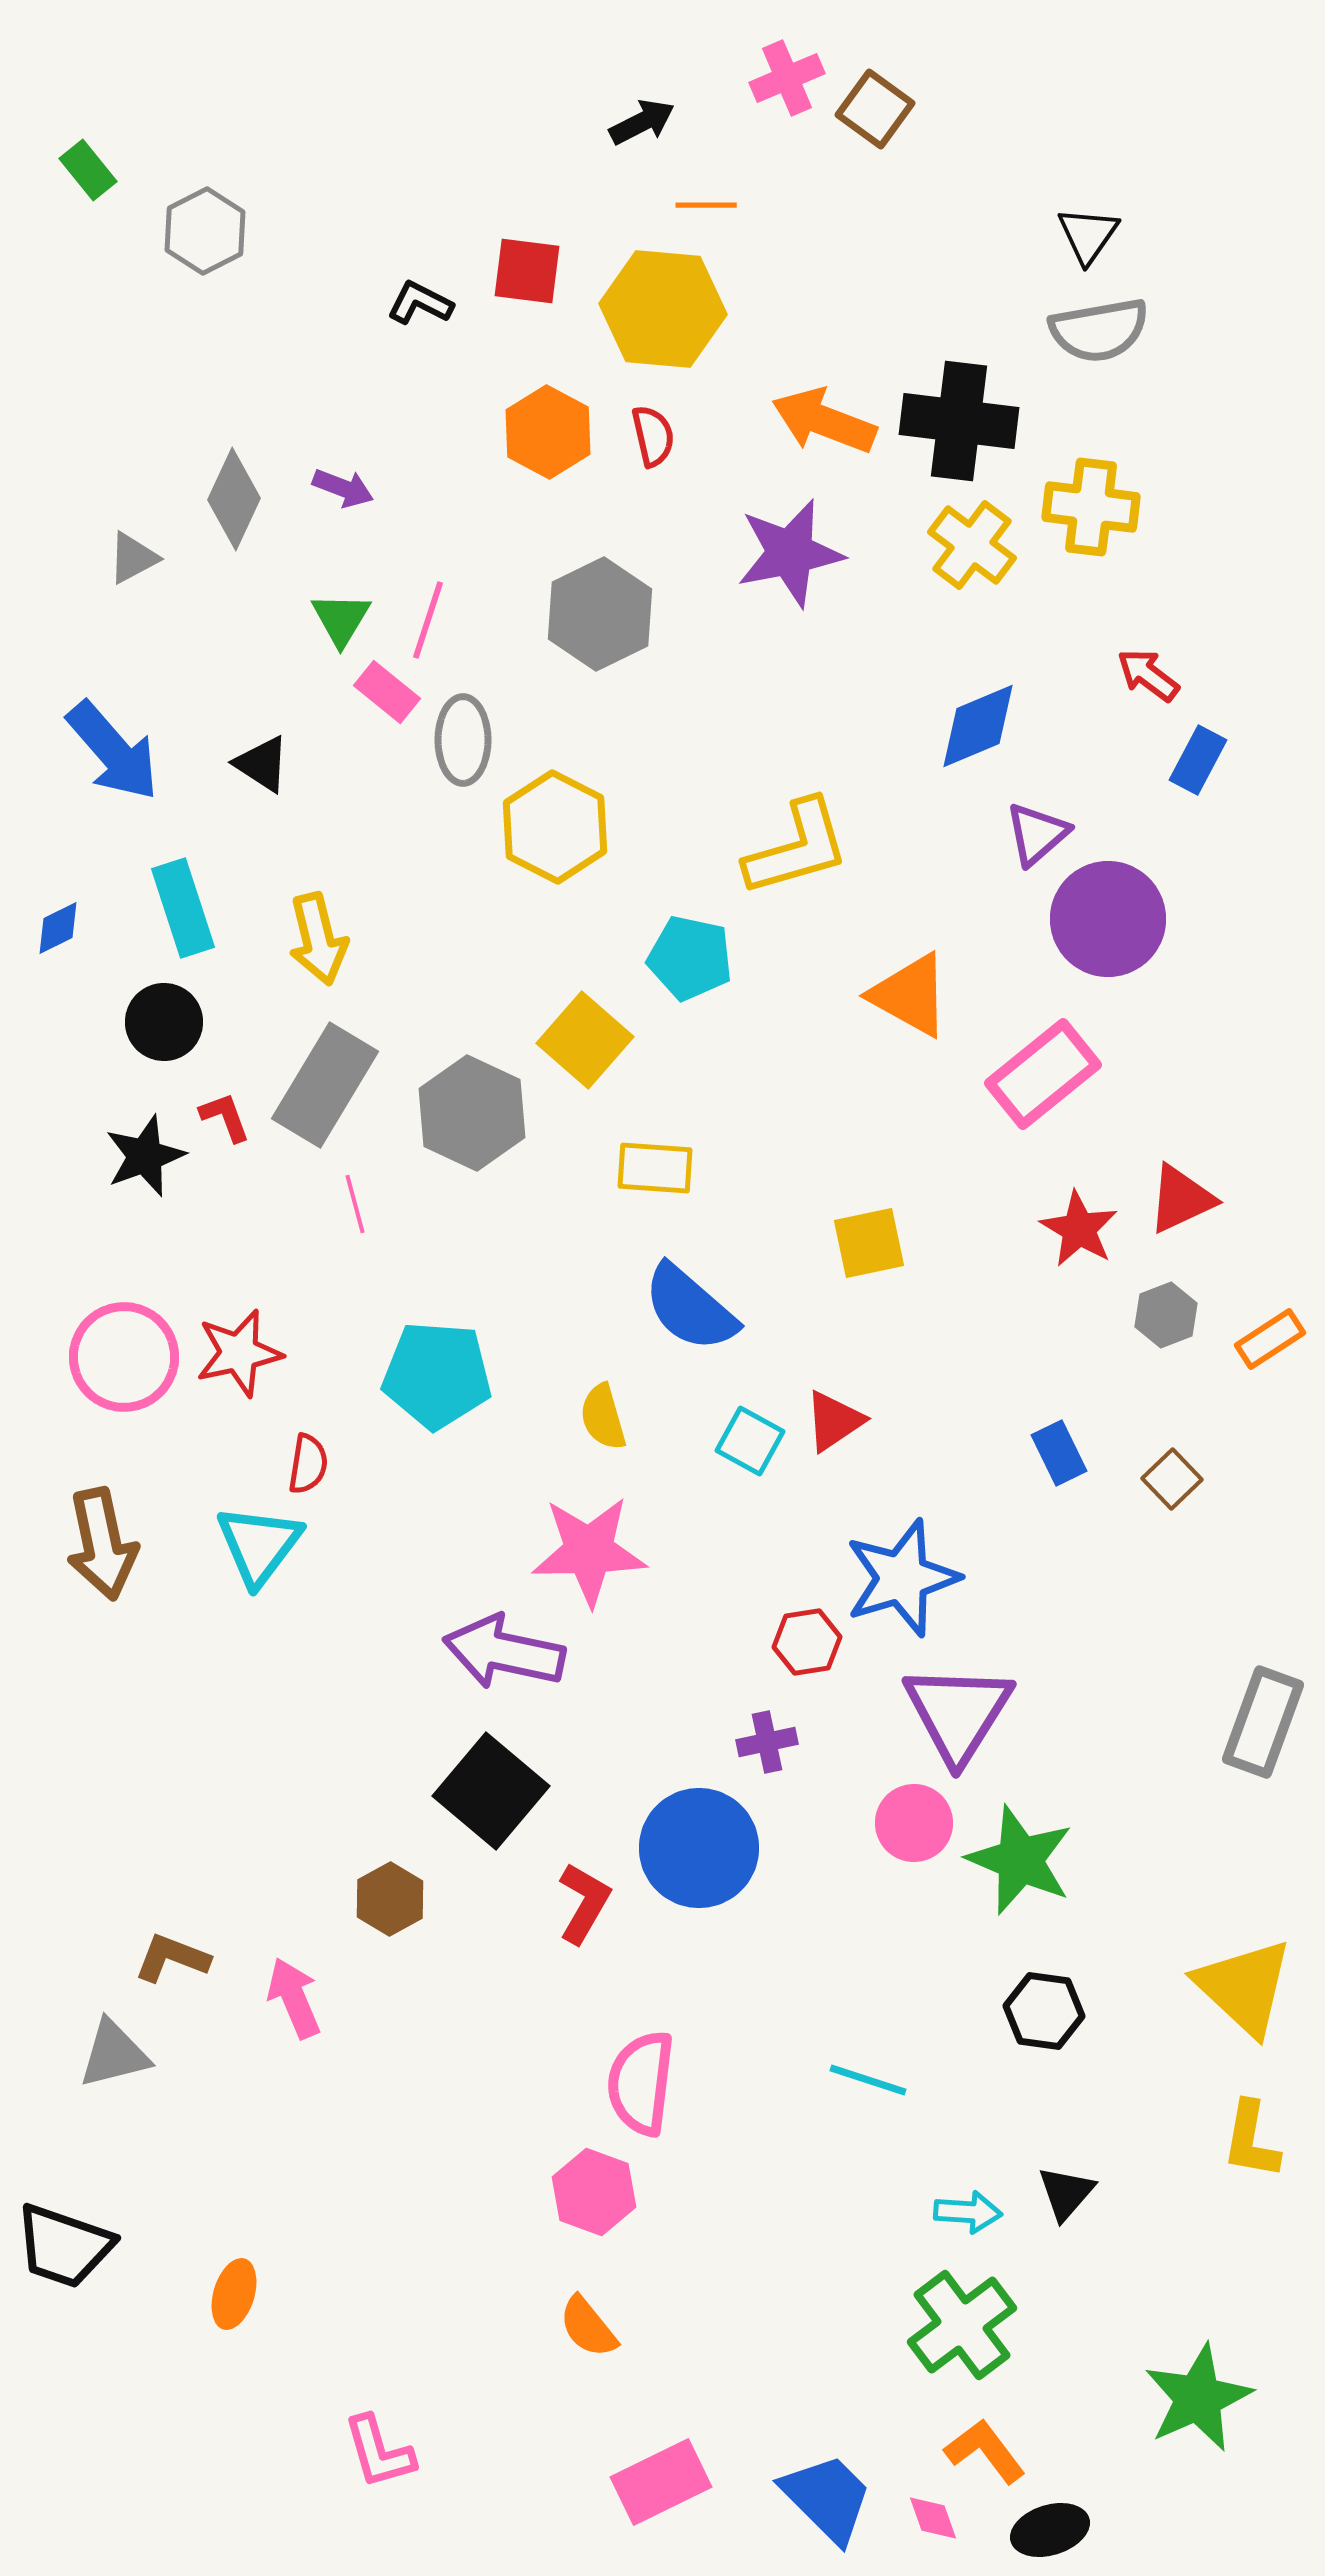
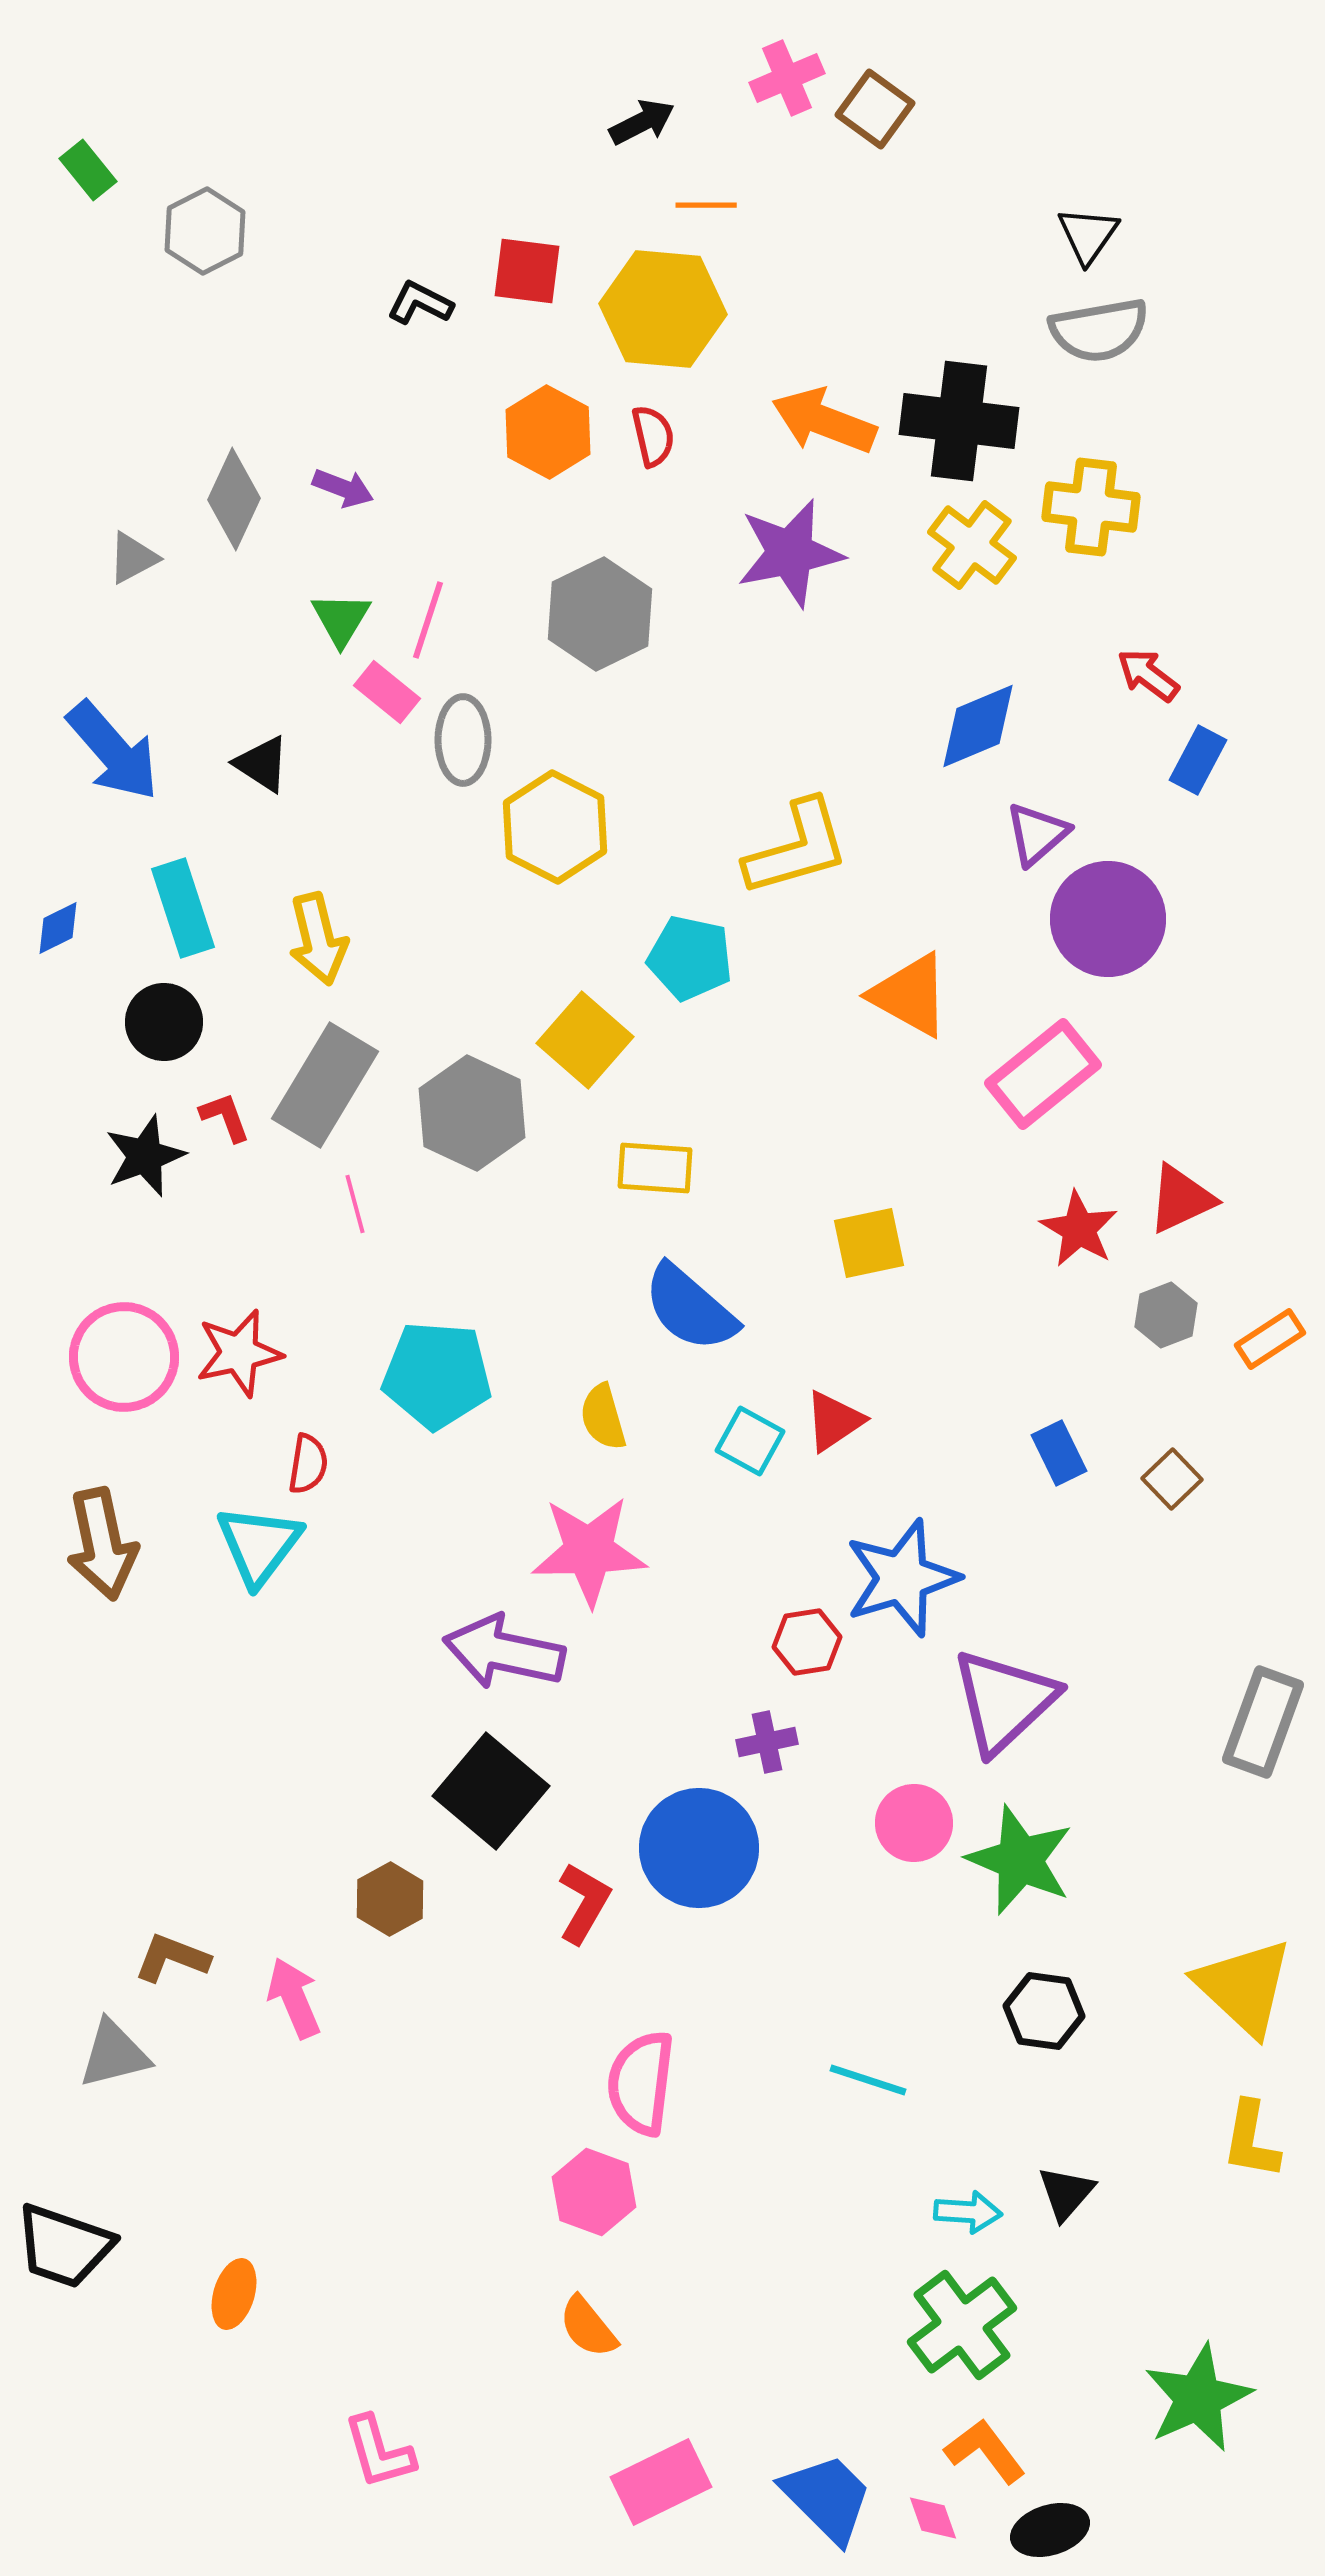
purple triangle at (958, 1713): moved 46 px right, 12 px up; rotated 15 degrees clockwise
